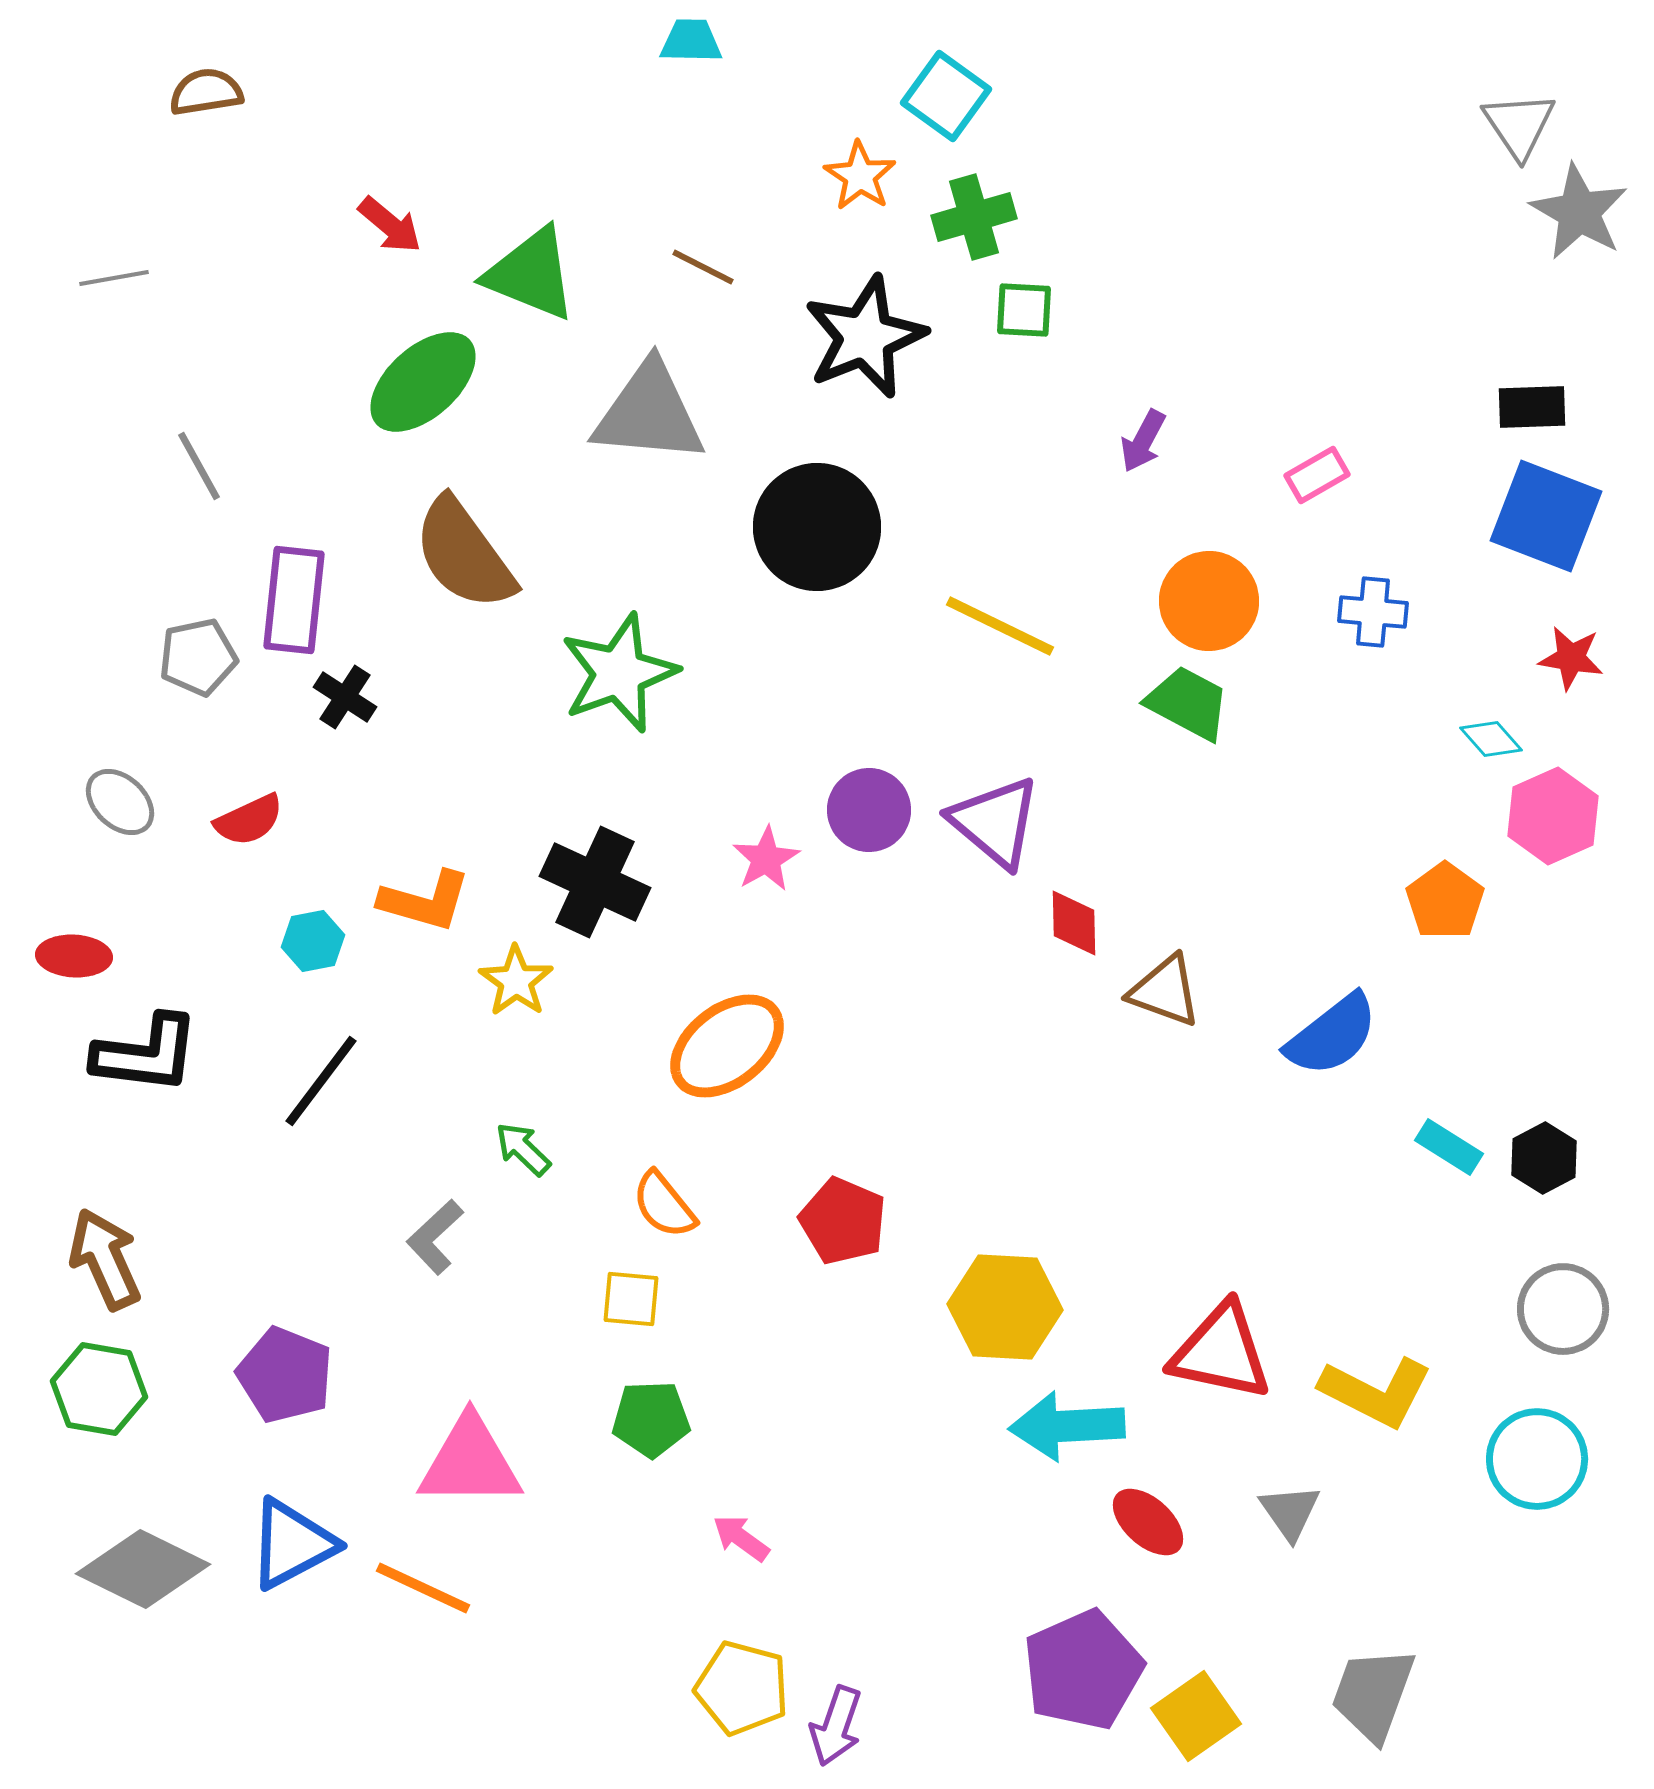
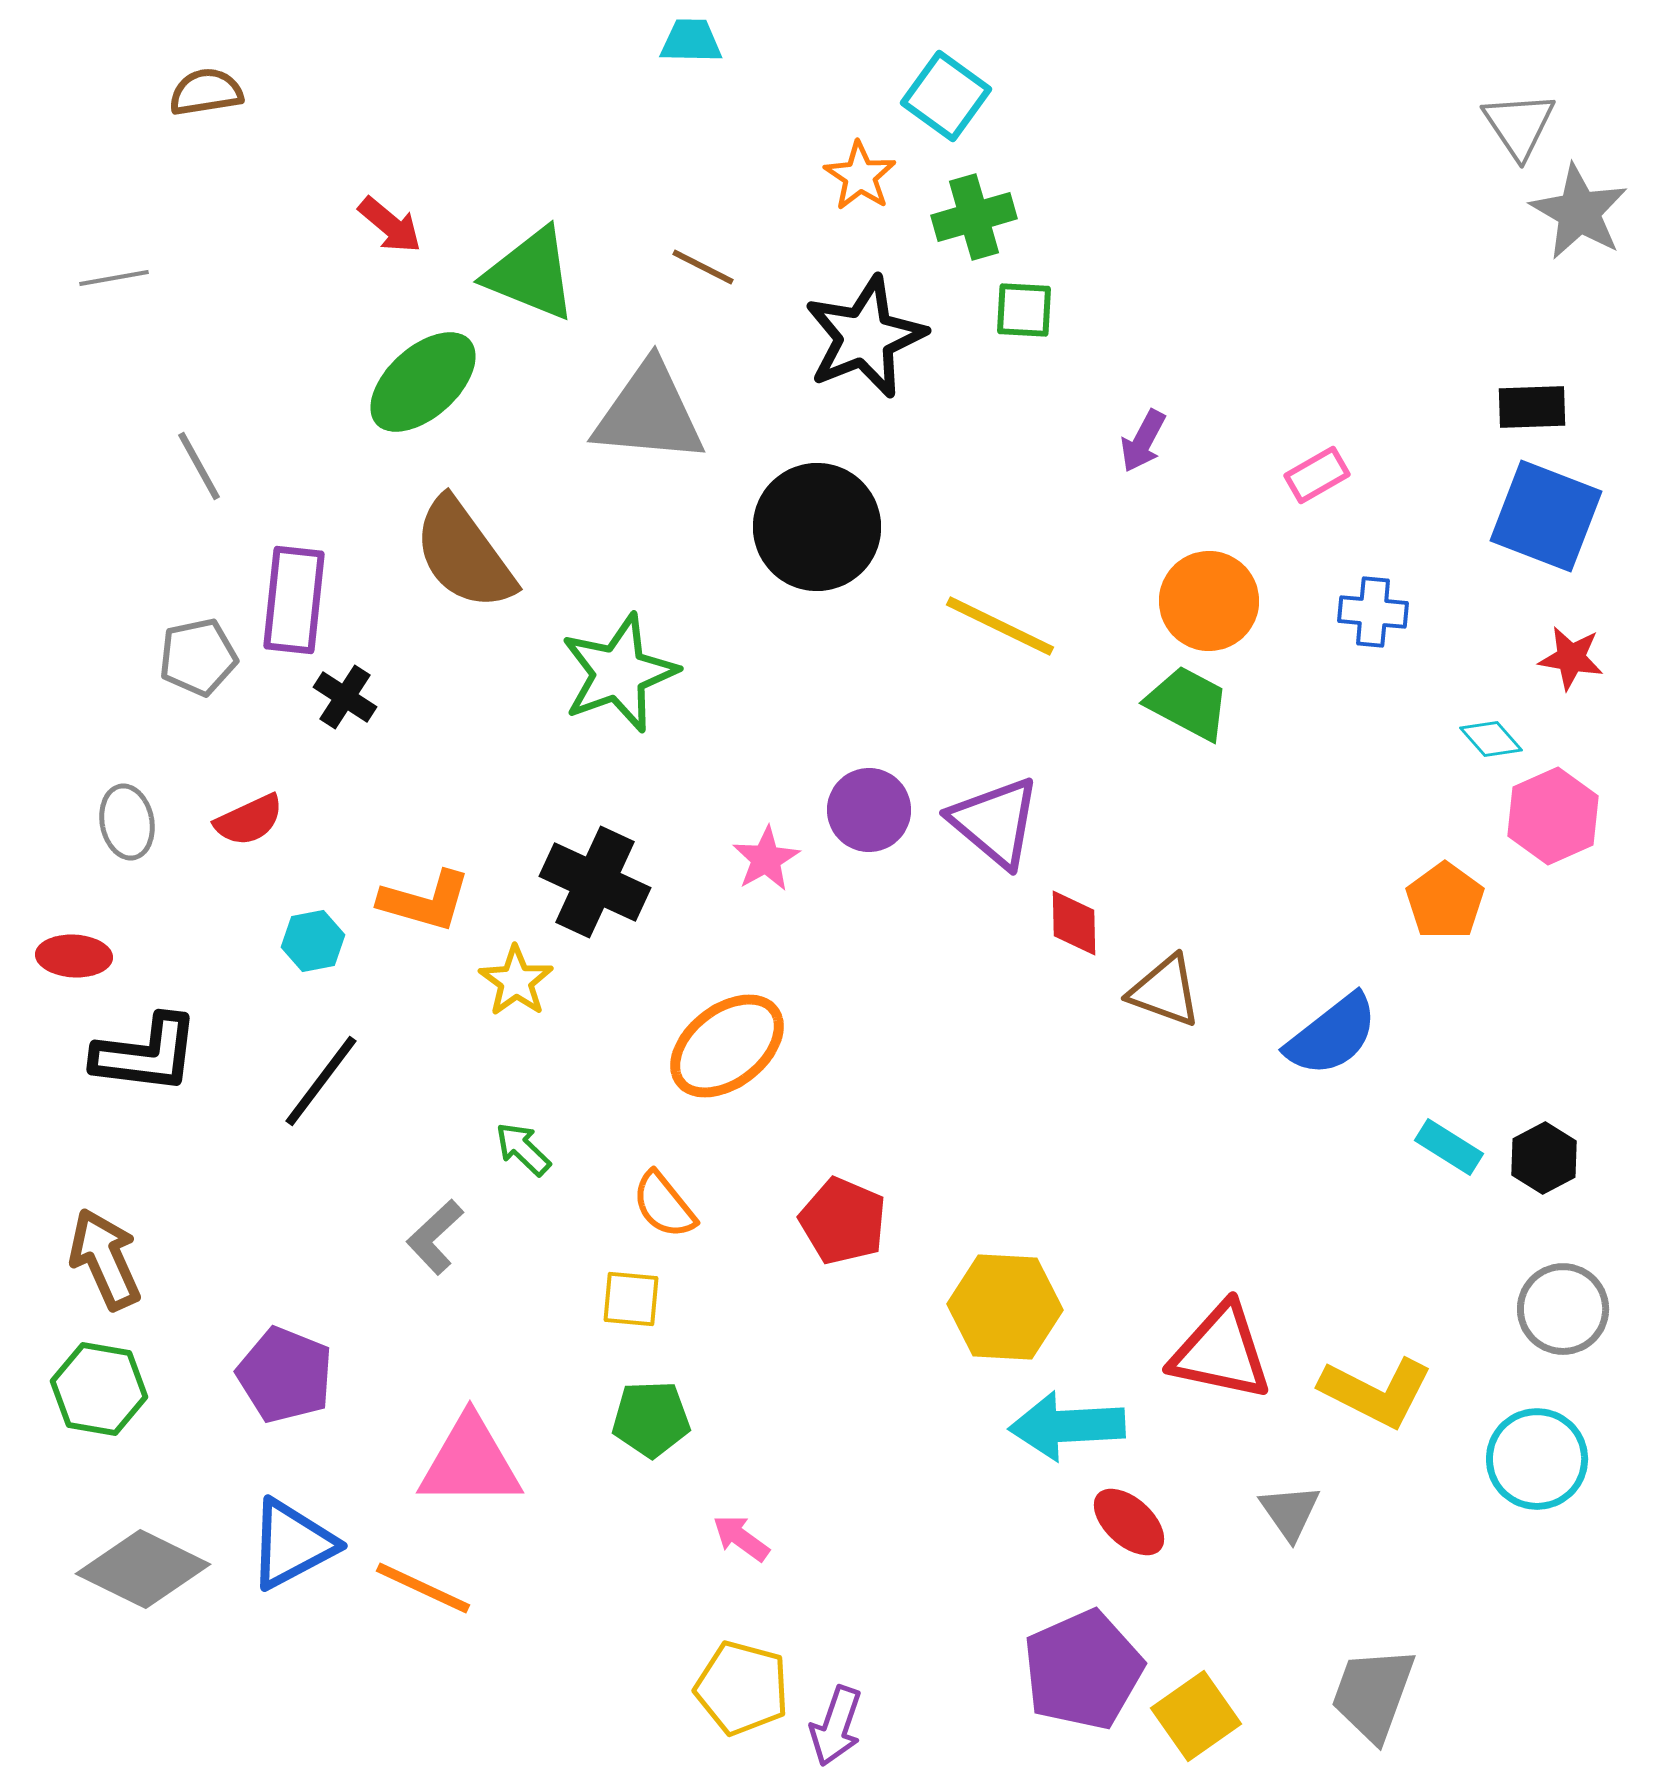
gray ellipse at (120, 802): moved 7 px right, 20 px down; rotated 36 degrees clockwise
red ellipse at (1148, 1522): moved 19 px left
